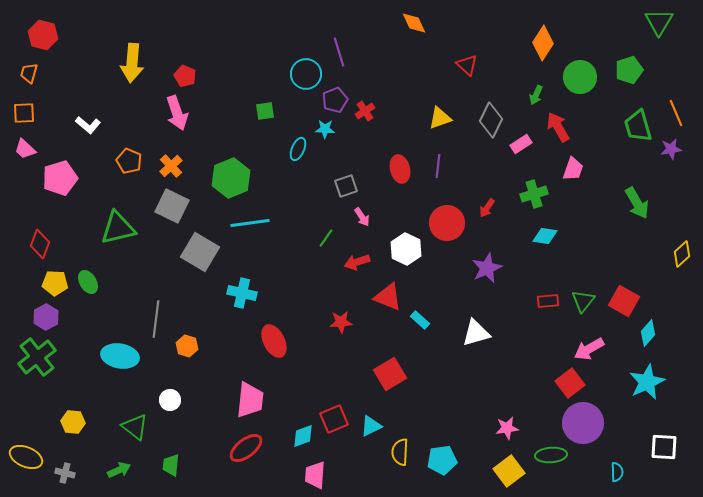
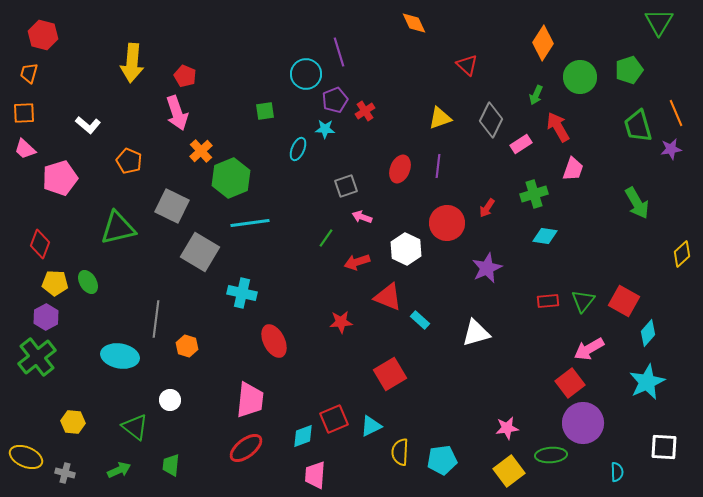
orange cross at (171, 166): moved 30 px right, 15 px up
red ellipse at (400, 169): rotated 36 degrees clockwise
pink arrow at (362, 217): rotated 144 degrees clockwise
